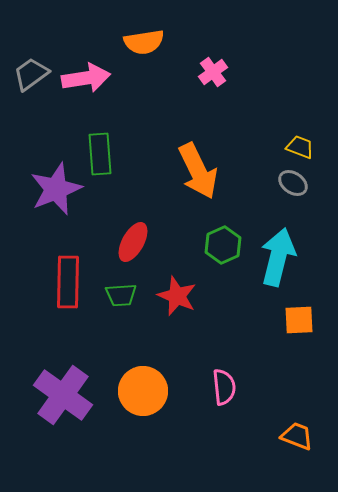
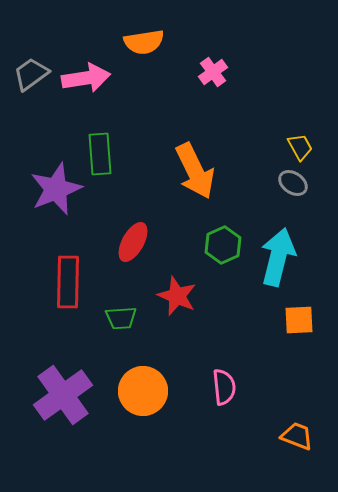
yellow trapezoid: rotated 40 degrees clockwise
orange arrow: moved 3 px left
green trapezoid: moved 23 px down
purple cross: rotated 18 degrees clockwise
